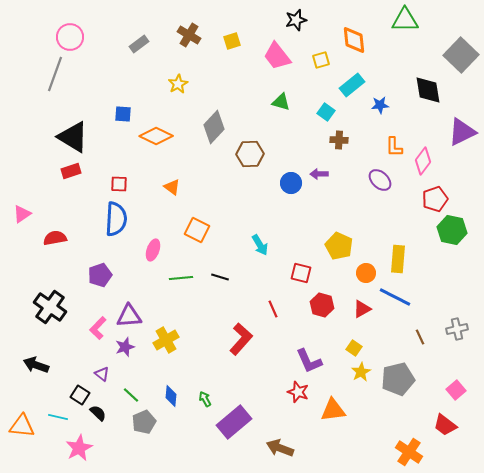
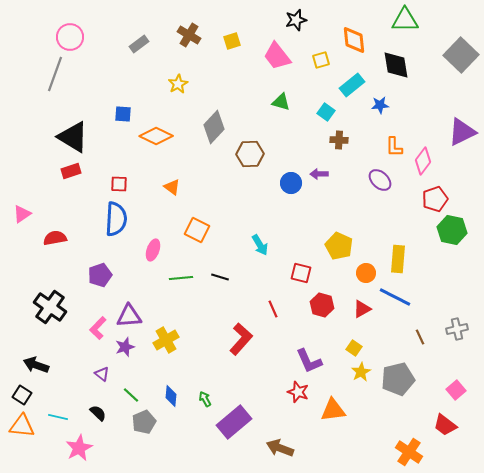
black diamond at (428, 90): moved 32 px left, 25 px up
black square at (80, 395): moved 58 px left
